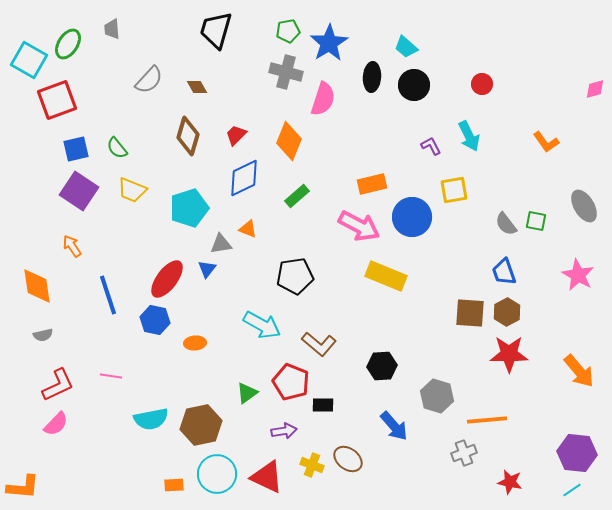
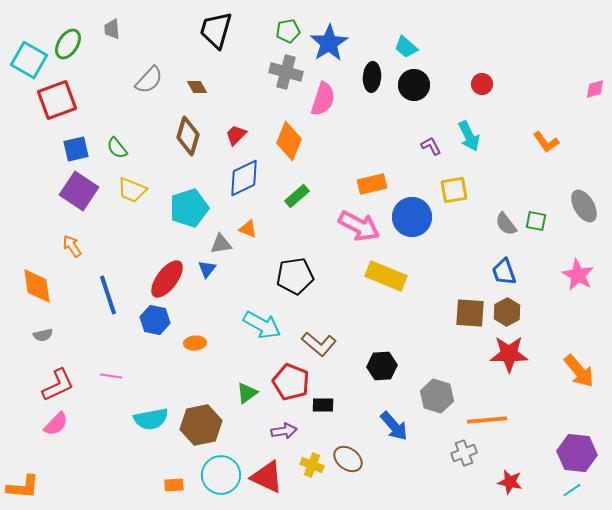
cyan circle at (217, 474): moved 4 px right, 1 px down
